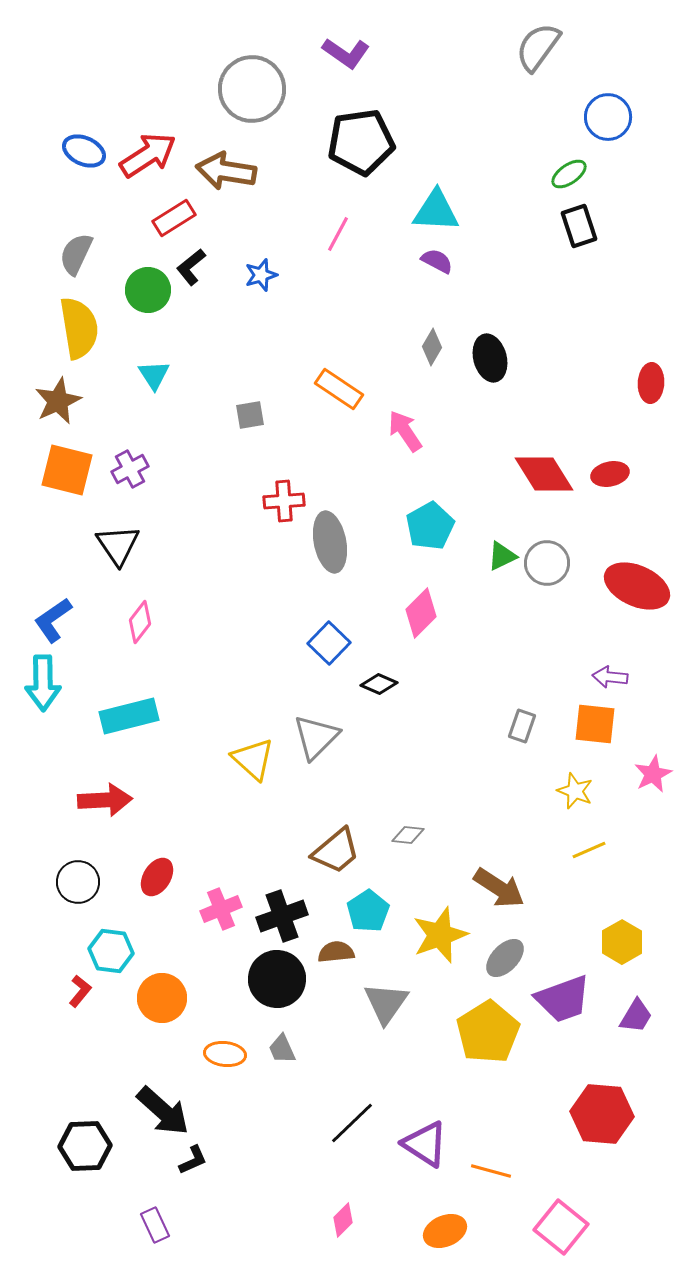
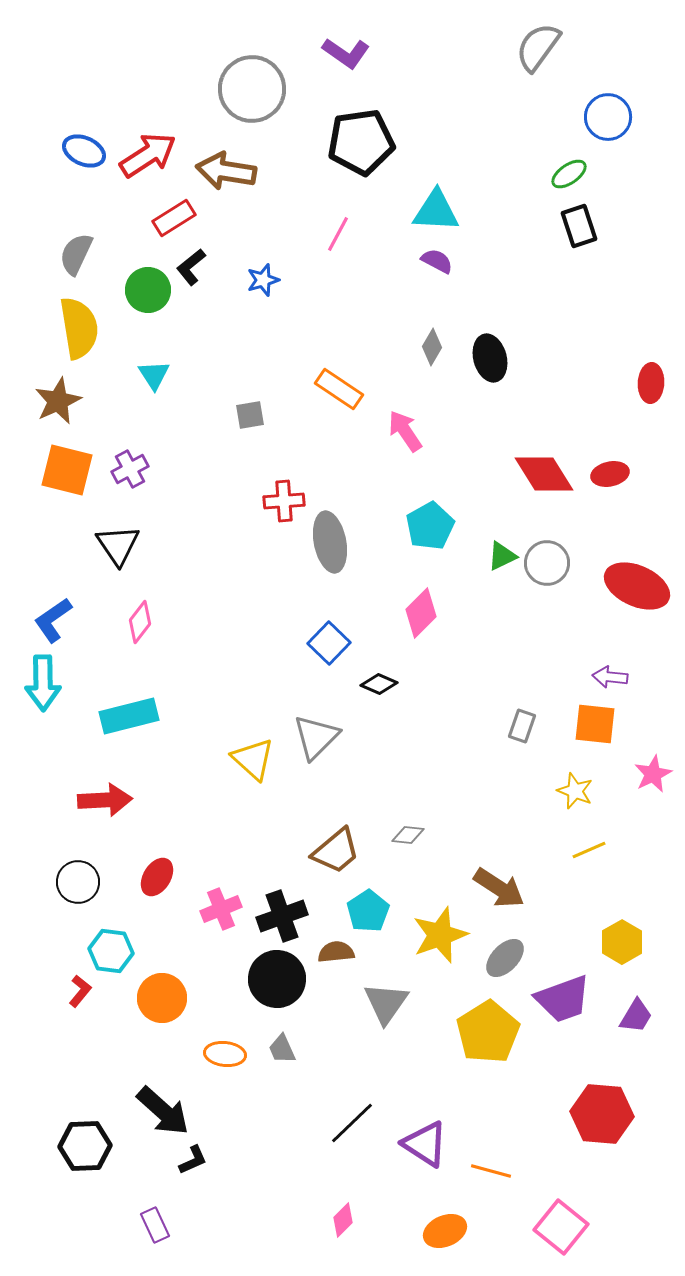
blue star at (261, 275): moved 2 px right, 5 px down
